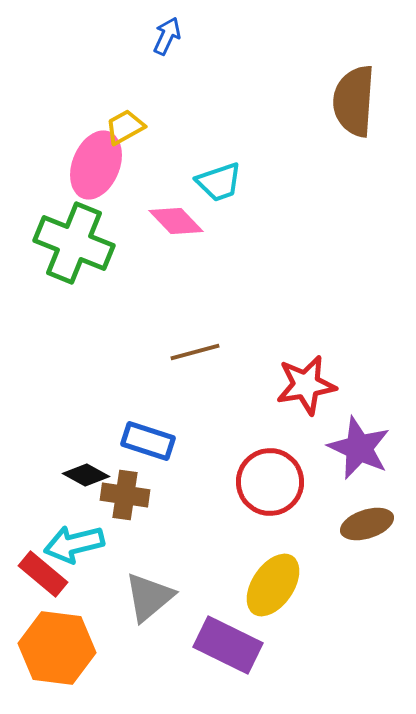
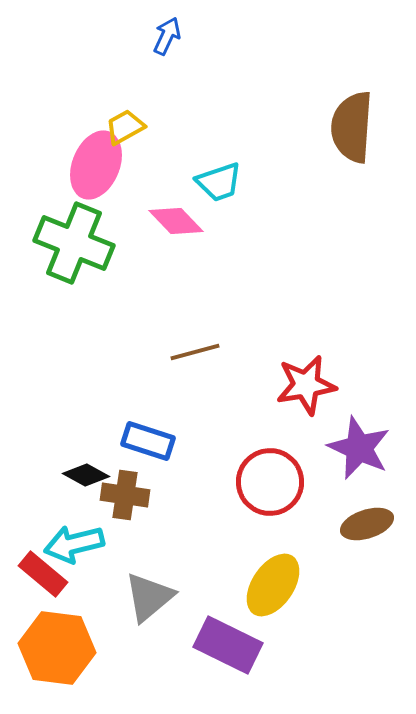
brown semicircle: moved 2 px left, 26 px down
